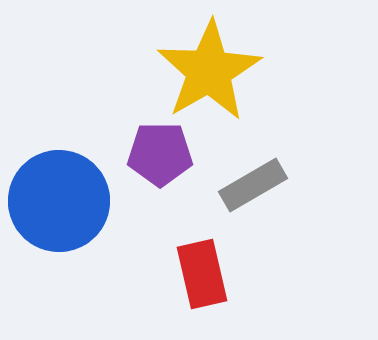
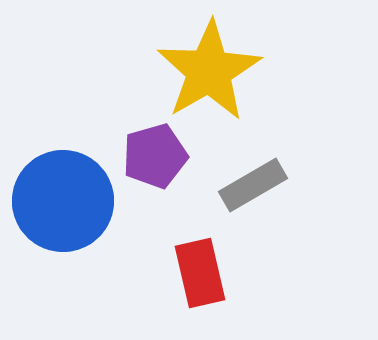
purple pentagon: moved 5 px left, 2 px down; rotated 16 degrees counterclockwise
blue circle: moved 4 px right
red rectangle: moved 2 px left, 1 px up
